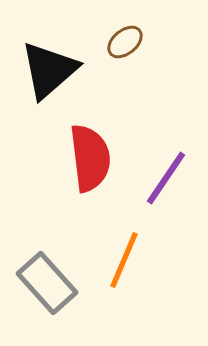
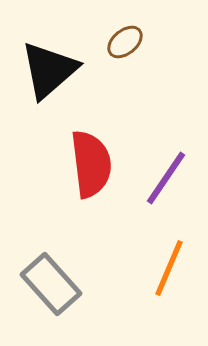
red semicircle: moved 1 px right, 6 px down
orange line: moved 45 px right, 8 px down
gray rectangle: moved 4 px right, 1 px down
